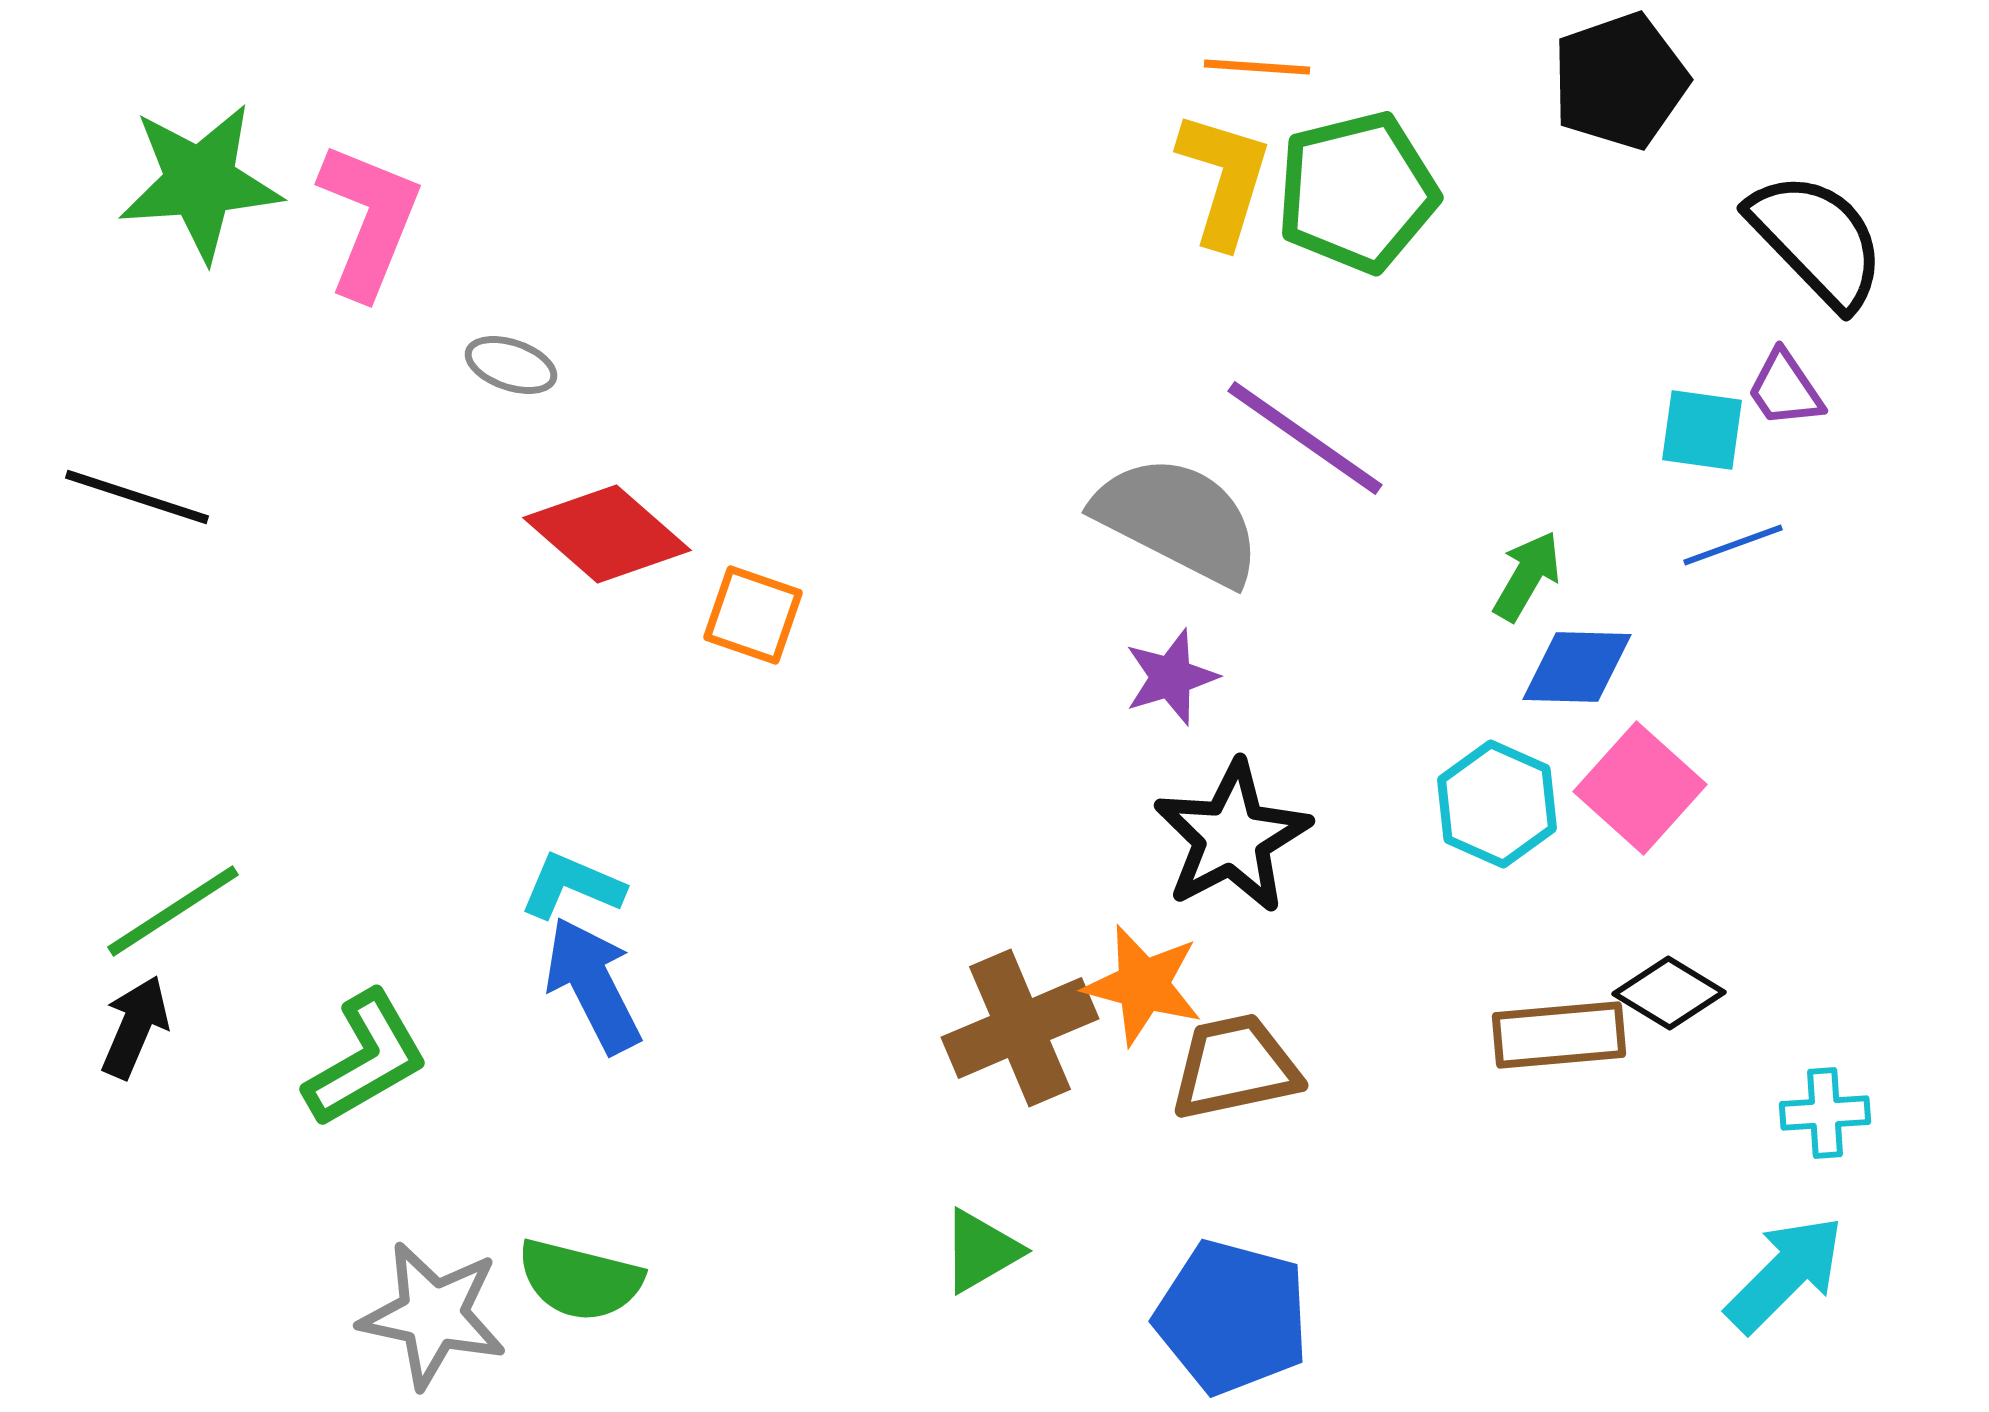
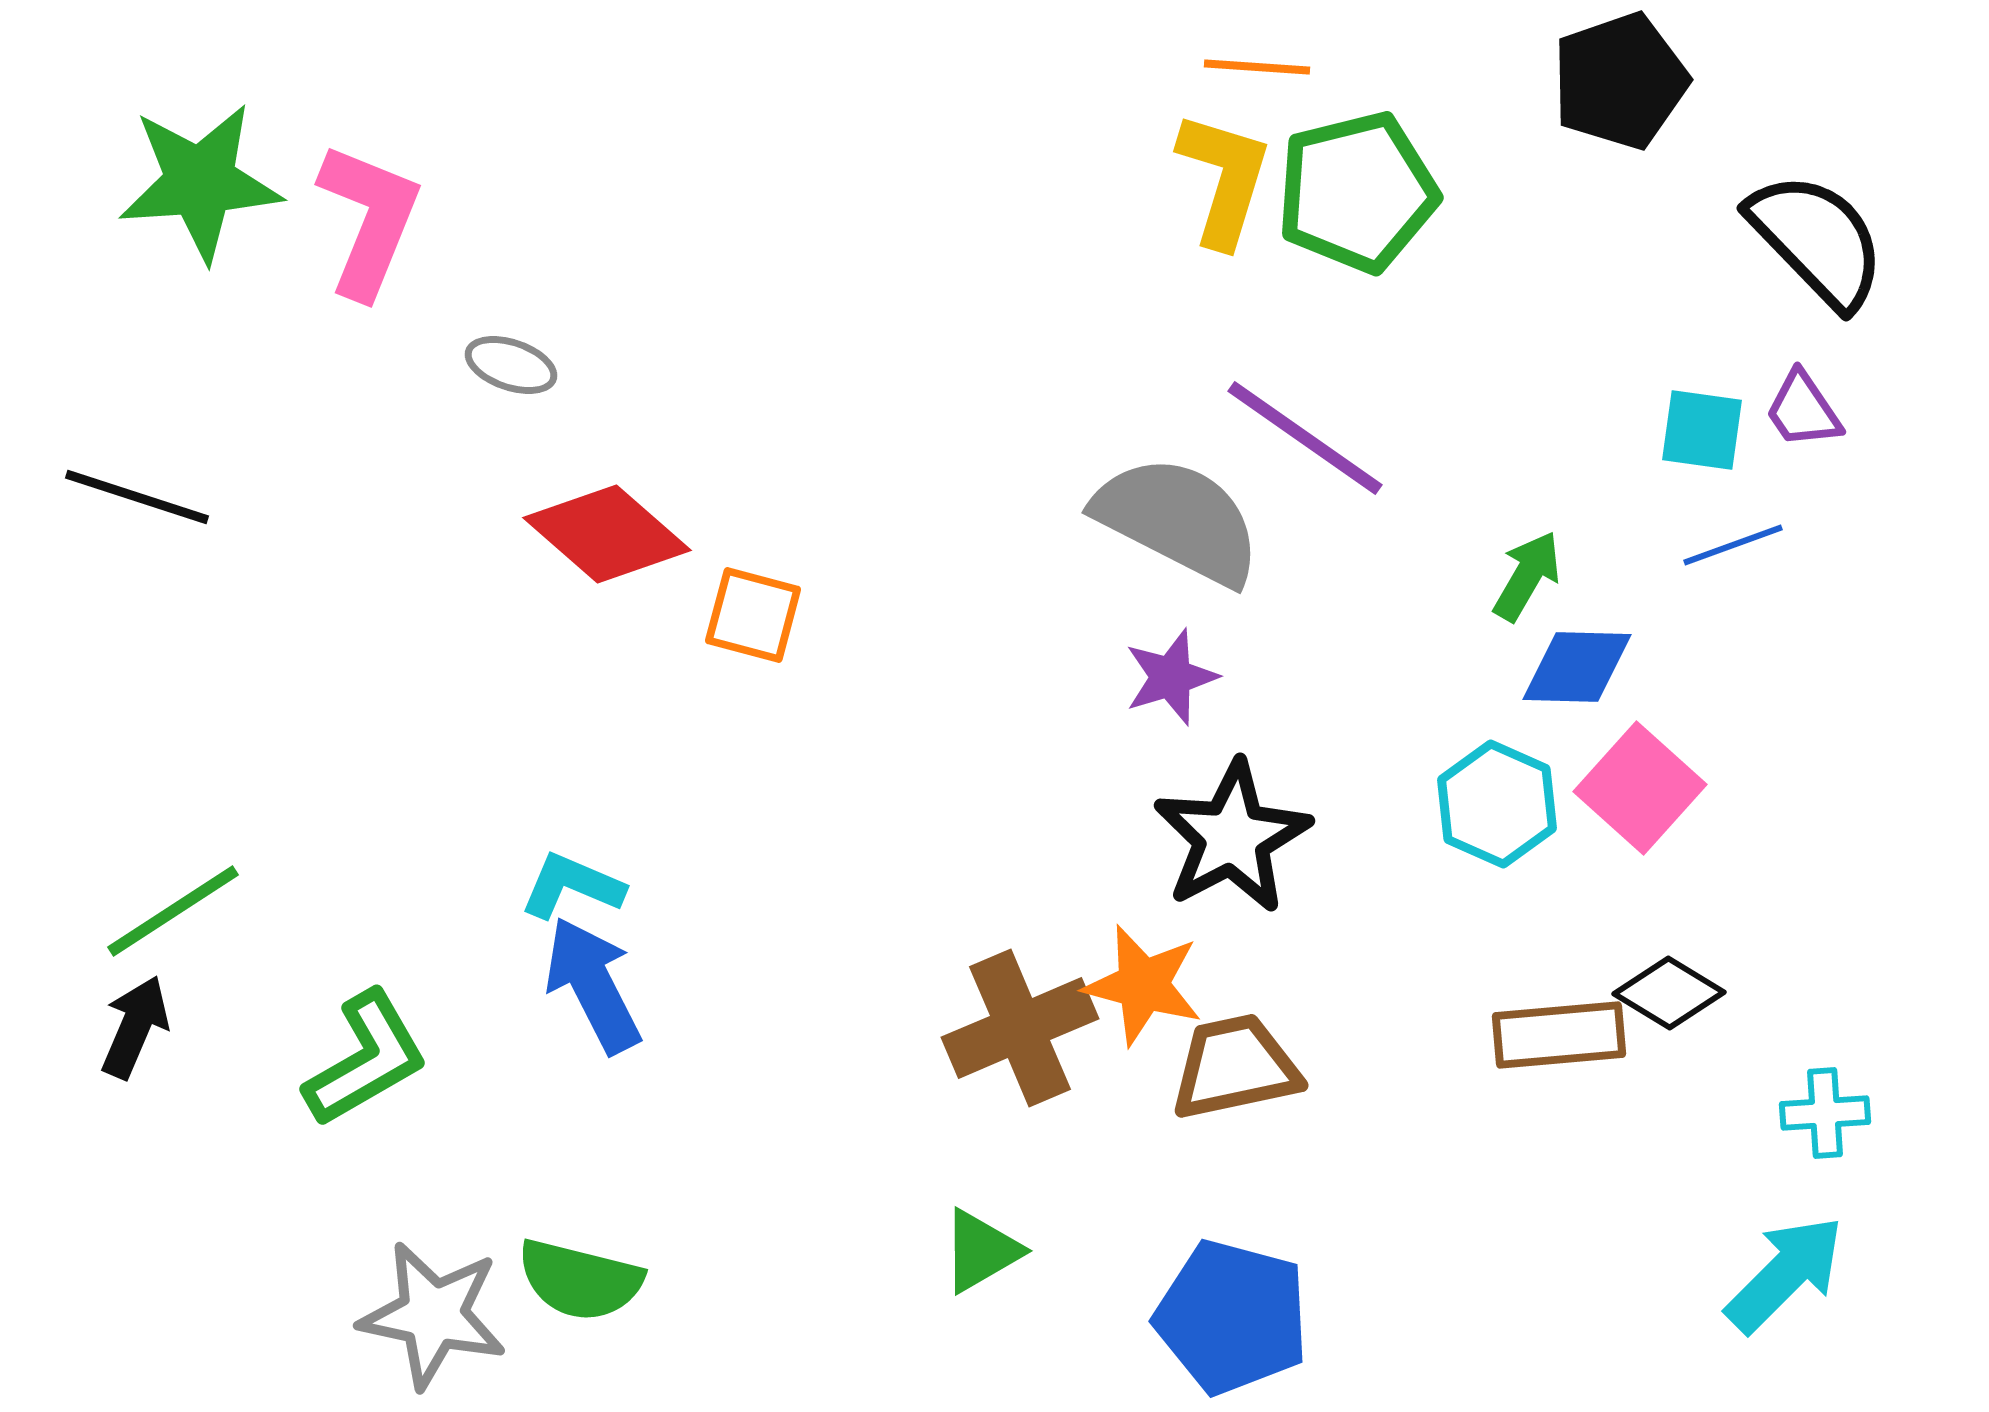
purple trapezoid: moved 18 px right, 21 px down
orange square: rotated 4 degrees counterclockwise
